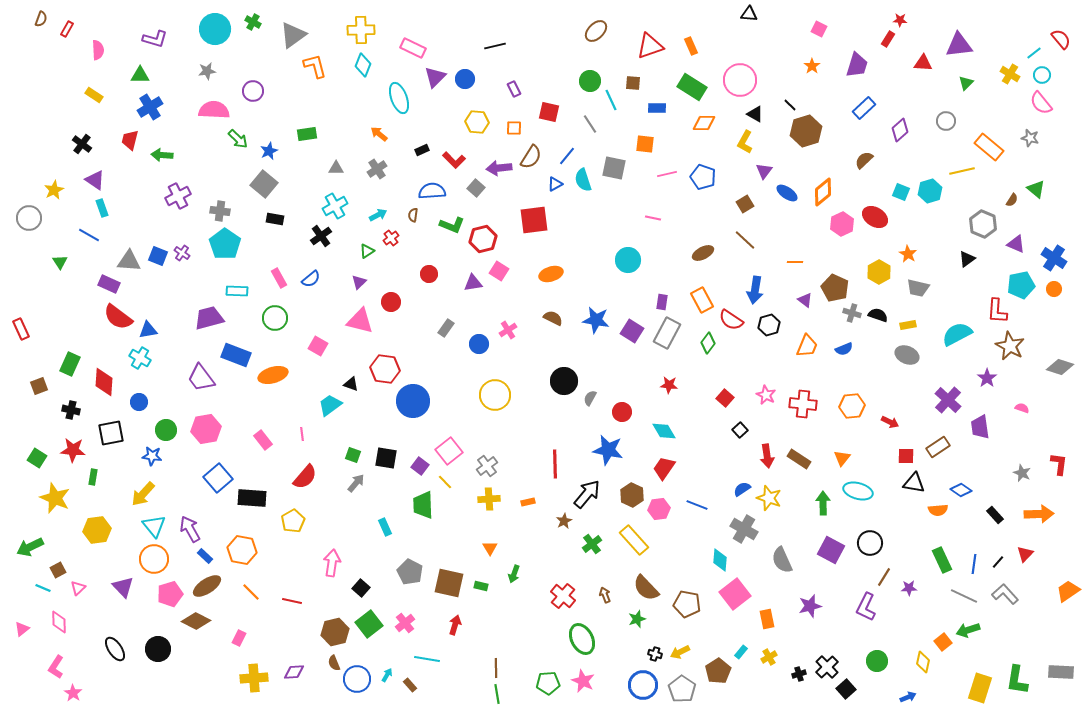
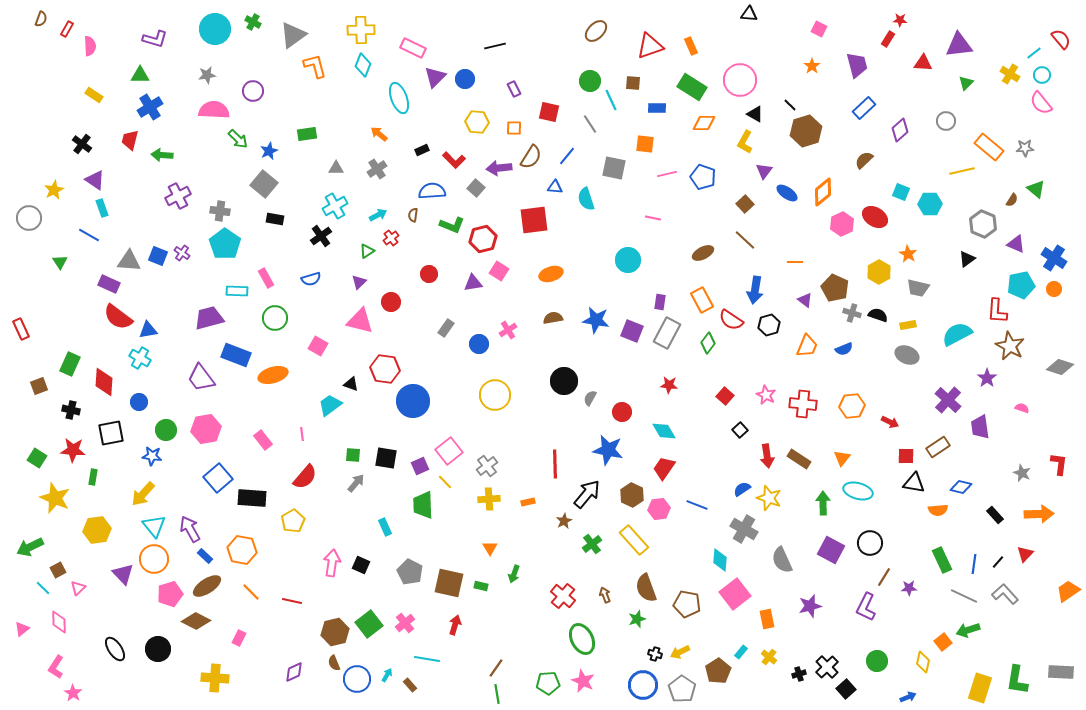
pink semicircle at (98, 50): moved 8 px left, 4 px up
purple trapezoid at (857, 65): rotated 32 degrees counterclockwise
gray star at (207, 71): moved 4 px down
gray star at (1030, 138): moved 5 px left, 10 px down; rotated 18 degrees counterclockwise
cyan semicircle at (583, 180): moved 3 px right, 19 px down
blue triangle at (555, 184): moved 3 px down; rotated 35 degrees clockwise
cyan hexagon at (930, 191): moved 13 px down; rotated 15 degrees clockwise
brown square at (745, 204): rotated 12 degrees counterclockwise
pink rectangle at (279, 278): moved 13 px left
blue semicircle at (311, 279): rotated 24 degrees clockwise
purple rectangle at (662, 302): moved 2 px left
brown semicircle at (553, 318): rotated 36 degrees counterclockwise
purple square at (632, 331): rotated 10 degrees counterclockwise
red square at (725, 398): moved 2 px up
green square at (353, 455): rotated 14 degrees counterclockwise
purple square at (420, 466): rotated 30 degrees clockwise
blue diamond at (961, 490): moved 3 px up; rotated 20 degrees counterclockwise
purple triangle at (123, 587): moved 13 px up
cyan line at (43, 588): rotated 21 degrees clockwise
black square at (361, 588): moved 23 px up; rotated 18 degrees counterclockwise
brown semicircle at (646, 588): rotated 24 degrees clockwise
yellow cross at (769, 657): rotated 21 degrees counterclockwise
brown line at (496, 668): rotated 36 degrees clockwise
purple diamond at (294, 672): rotated 20 degrees counterclockwise
yellow cross at (254, 678): moved 39 px left; rotated 8 degrees clockwise
